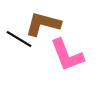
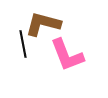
black line: moved 4 px right, 5 px down; rotated 48 degrees clockwise
